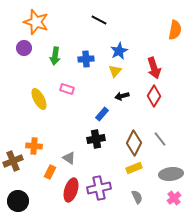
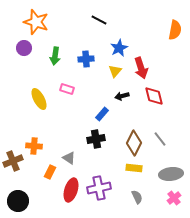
blue star: moved 3 px up
red arrow: moved 13 px left
red diamond: rotated 45 degrees counterclockwise
yellow rectangle: rotated 28 degrees clockwise
